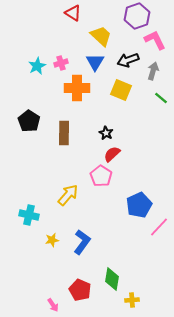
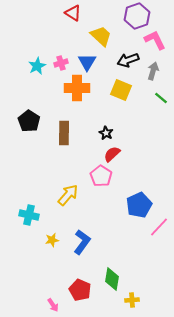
blue triangle: moved 8 px left
